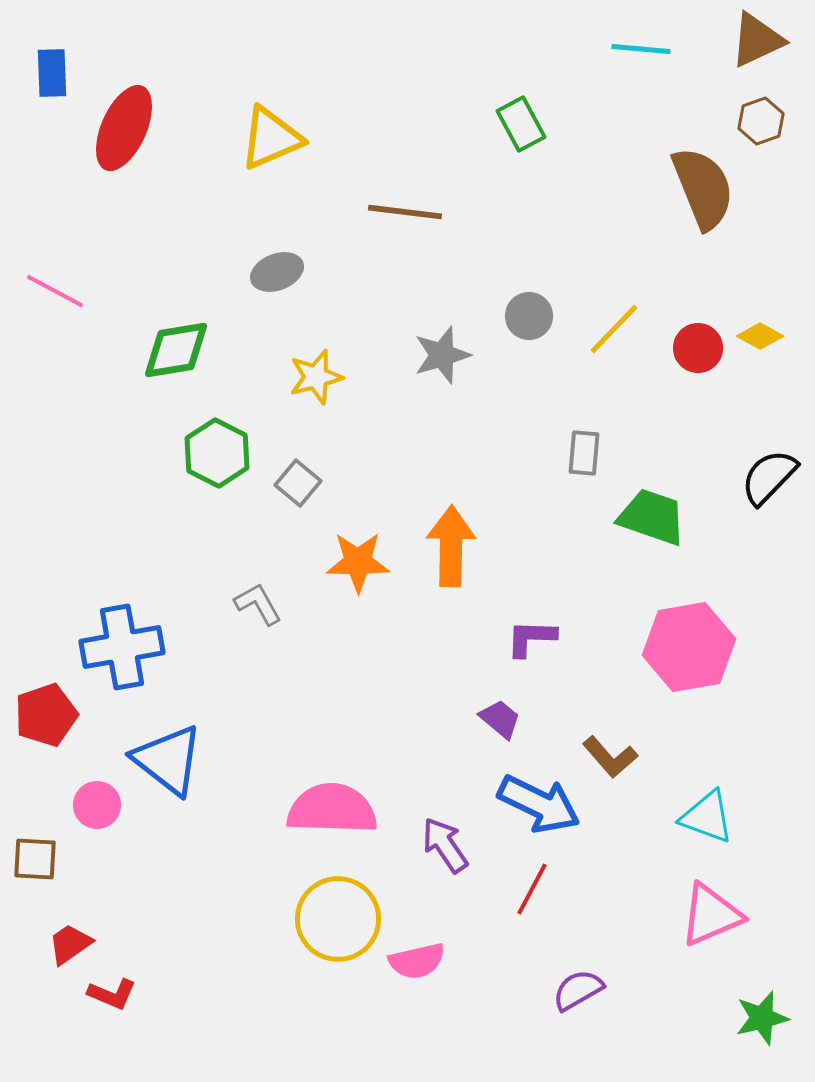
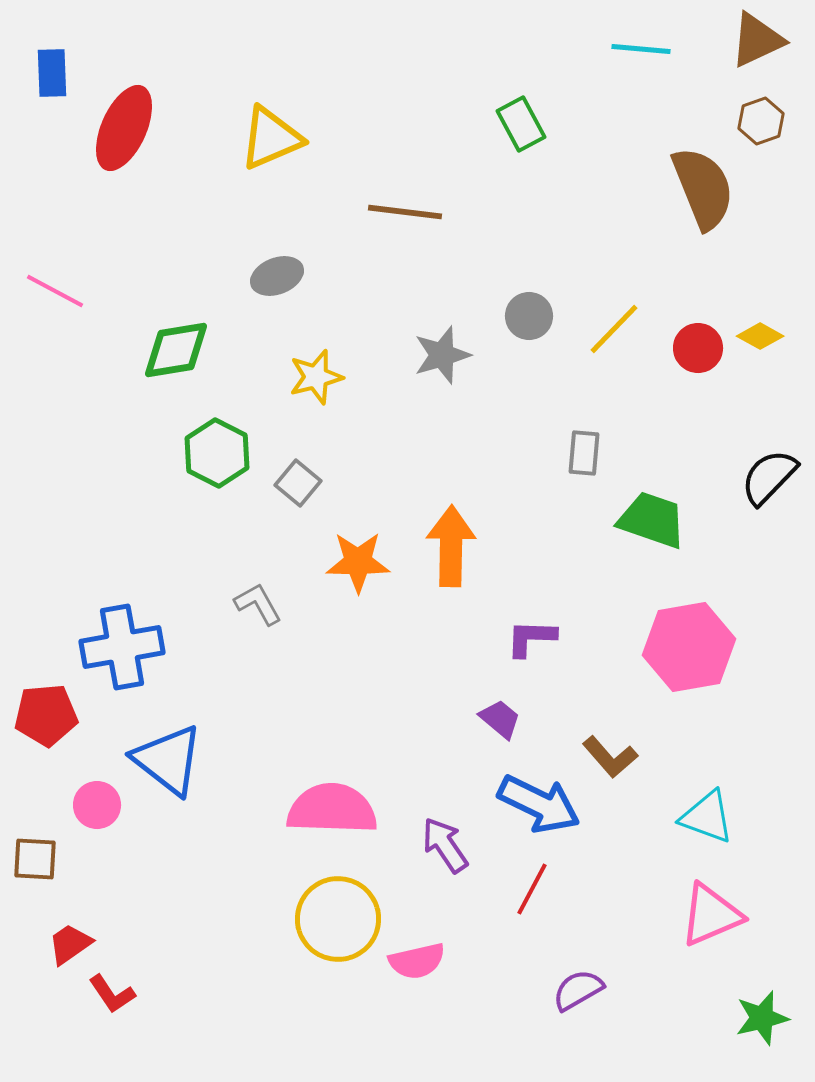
gray ellipse at (277, 272): moved 4 px down
green trapezoid at (652, 517): moved 3 px down
red pentagon at (46, 715): rotated 14 degrees clockwise
red L-shape at (112, 994): rotated 33 degrees clockwise
